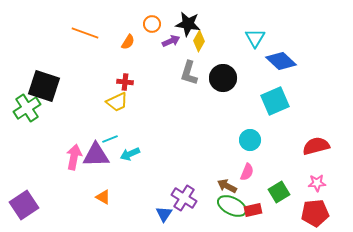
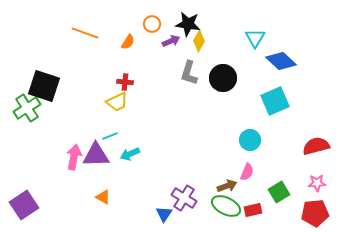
cyan line: moved 3 px up
brown arrow: rotated 132 degrees clockwise
green ellipse: moved 6 px left
